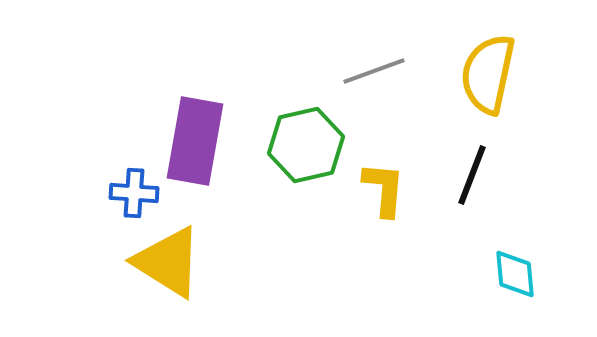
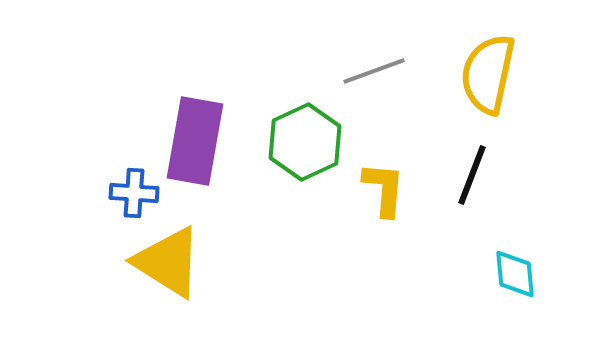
green hexagon: moved 1 px left, 3 px up; rotated 12 degrees counterclockwise
